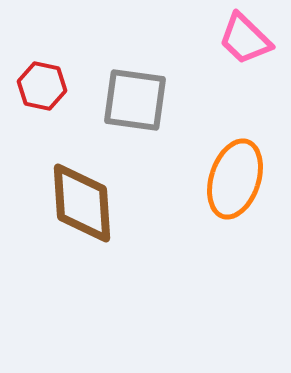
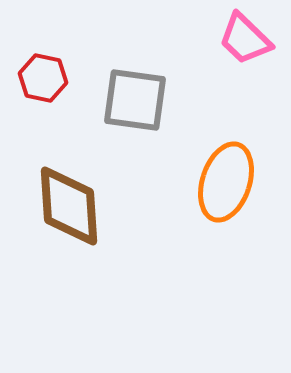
red hexagon: moved 1 px right, 8 px up
orange ellipse: moved 9 px left, 3 px down
brown diamond: moved 13 px left, 3 px down
